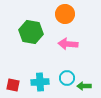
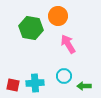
orange circle: moved 7 px left, 2 px down
green hexagon: moved 4 px up
pink arrow: rotated 54 degrees clockwise
cyan circle: moved 3 px left, 2 px up
cyan cross: moved 5 px left, 1 px down
